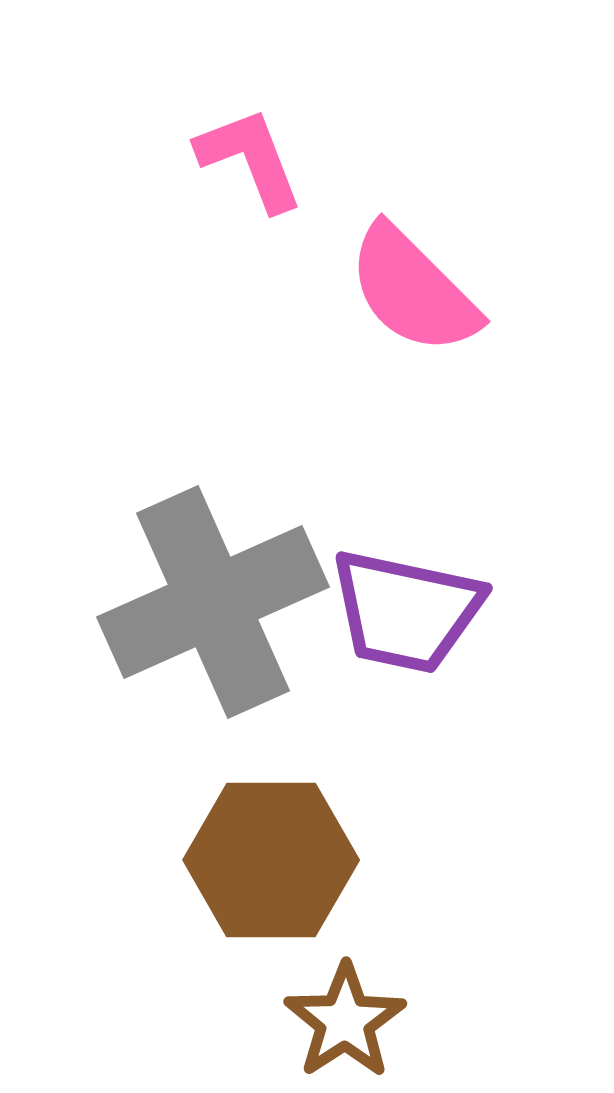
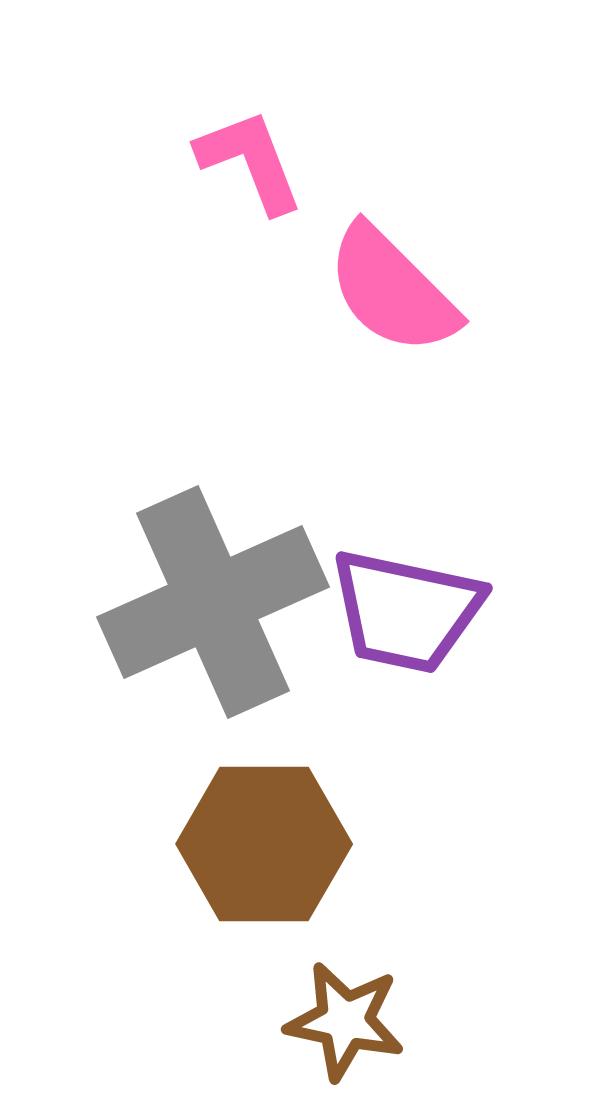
pink L-shape: moved 2 px down
pink semicircle: moved 21 px left
brown hexagon: moved 7 px left, 16 px up
brown star: rotated 27 degrees counterclockwise
